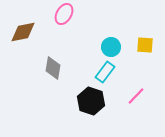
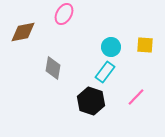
pink line: moved 1 px down
